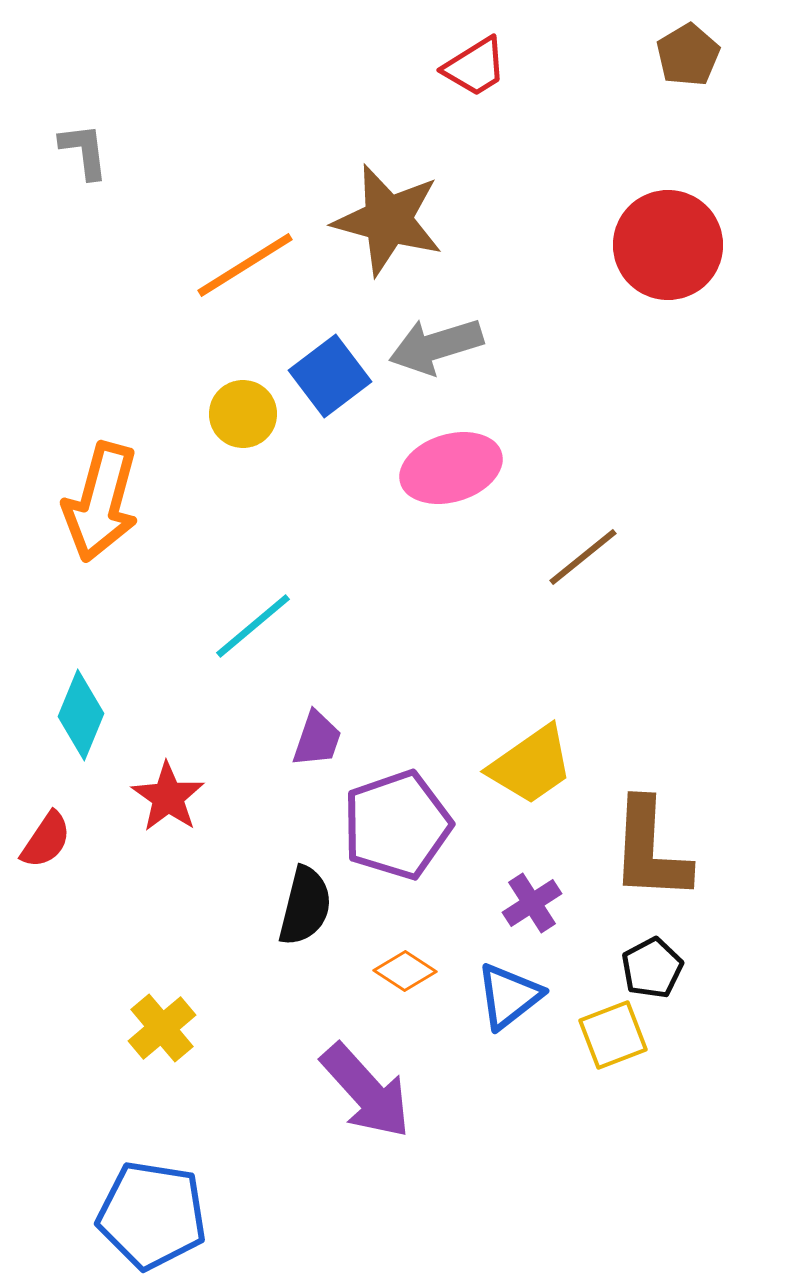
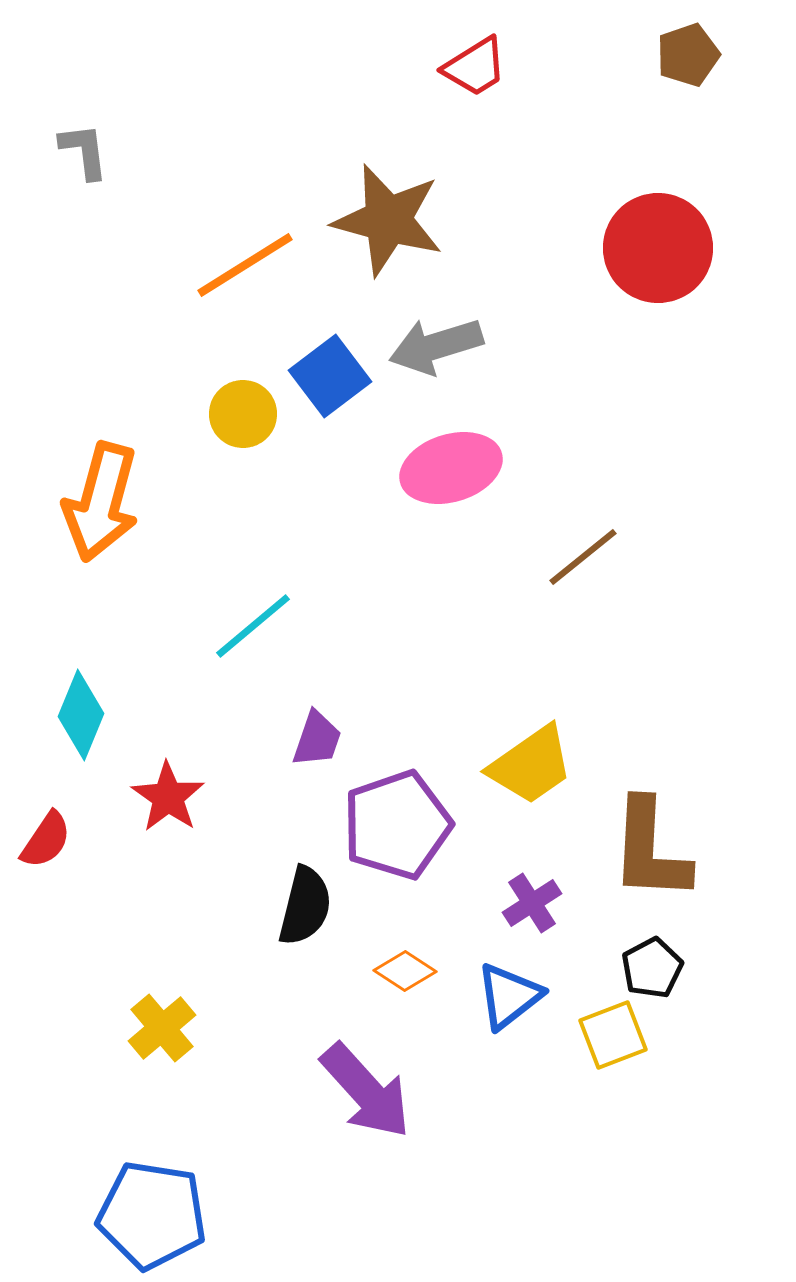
brown pentagon: rotated 12 degrees clockwise
red circle: moved 10 px left, 3 px down
